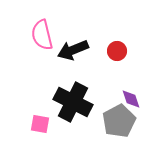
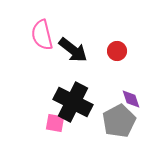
black arrow: rotated 120 degrees counterclockwise
pink square: moved 15 px right, 1 px up
